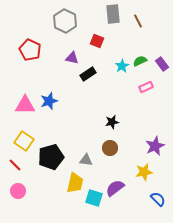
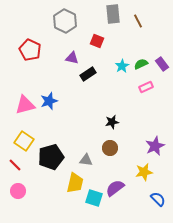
green semicircle: moved 1 px right, 3 px down
pink triangle: rotated 15 degrees counterclockwise
